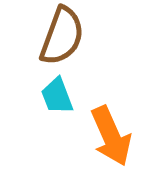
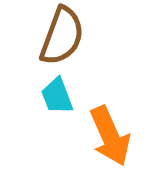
orange arrow: moved 1 px left
